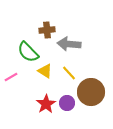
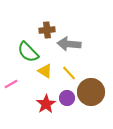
pink line: moved 7 px down
purple circle: moved 5 px up
